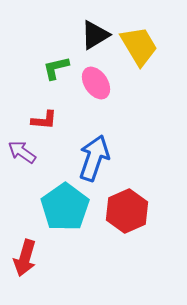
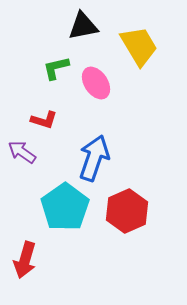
black triangle: moved 12 px left, 9 px up; rotated 20 degrees clockwise
red L-shape: rotated 12 degrees clockwise
red arrow: moved 2 px down
